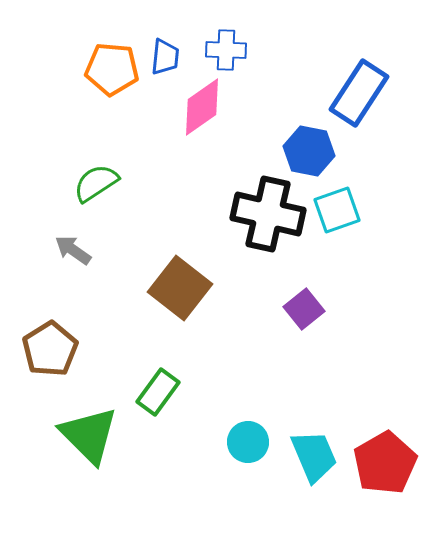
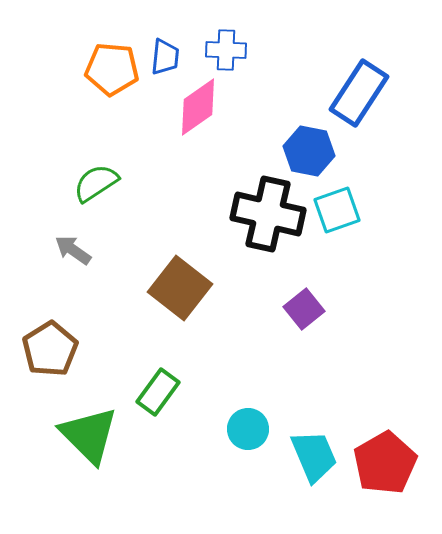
pink diamond: moved 4 px left
cyan circle: moved 13 px up
